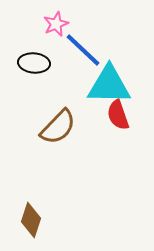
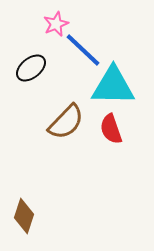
black ellipse: moved 3 px left, 5 px down; rotated 44 degrees counterclockwise
cyan triangle: moved 4 px right, 1 px down
red semicircle: moved 7 px left, 14 px down
brown semicircle: moved 8 px right, 5 px up
brown diamond: moved 7 px left, 4 px up
